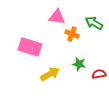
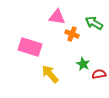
green star: moved 4 px right; rotated 16 degrees clockwise
yellow arrow: rotated 102 degrees counterclockwise
